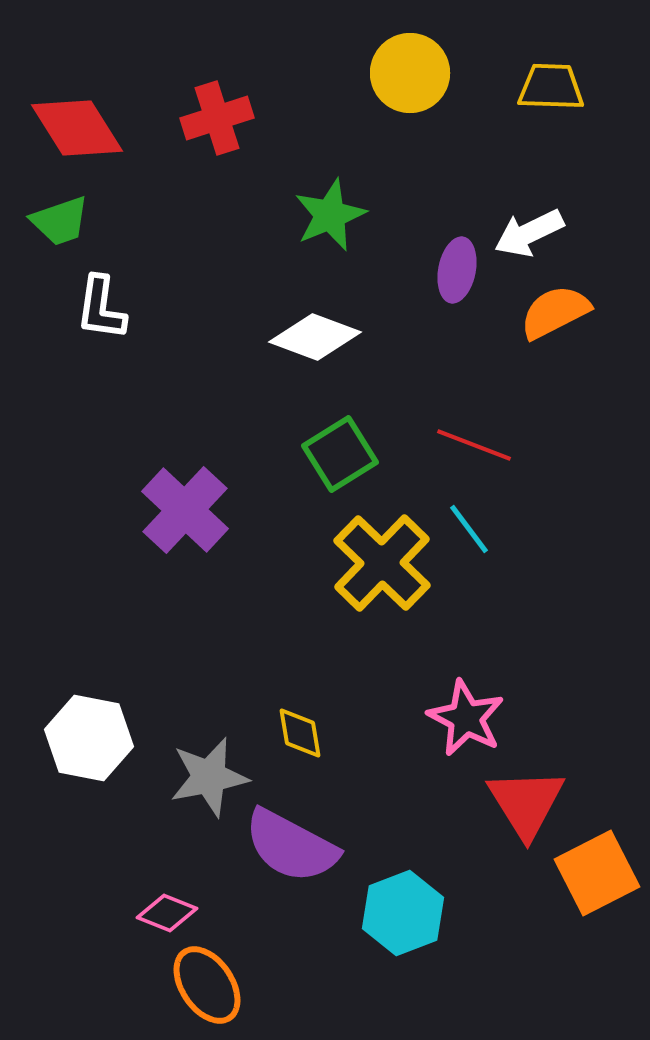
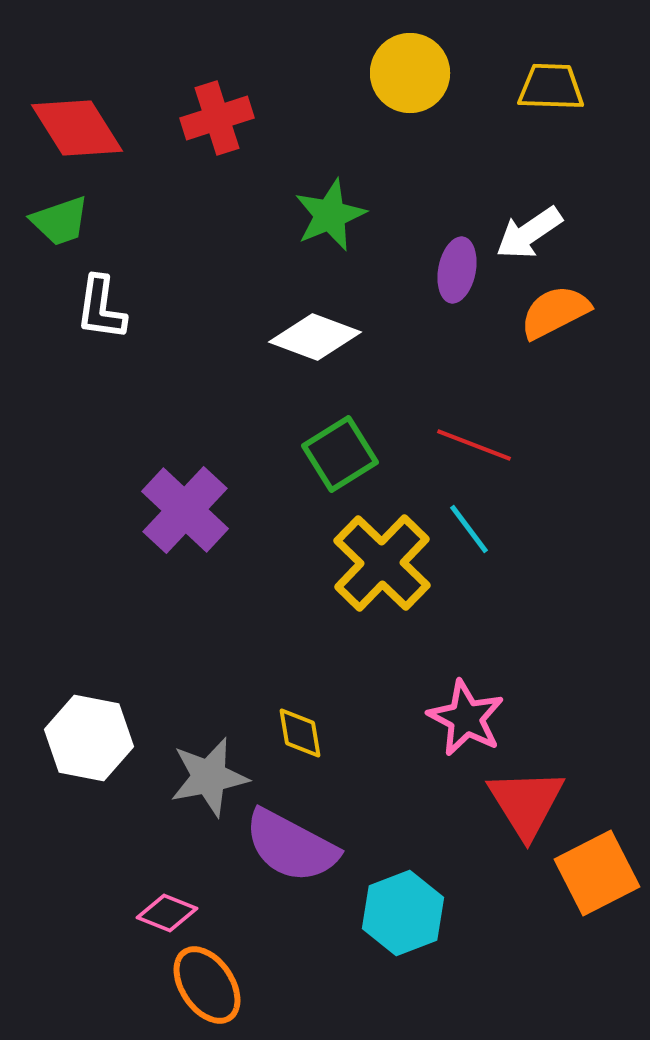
white arrow: rotated 8 degrees counterclockwise
